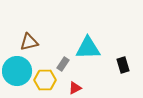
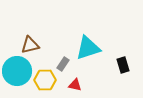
brown triangle: moved 1 px right, 3 px down
cyan triangle: rotated 16 degrees counterclockwise
red triangle: moved 3 px up; rotated 40 degrees clockwise
